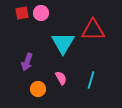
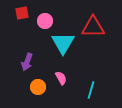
pink circle: moved 4 px right, 8 px down
red triangle: moved 3 px up
cyan line: moved 10 px down
orange circle: moved 2 px up
